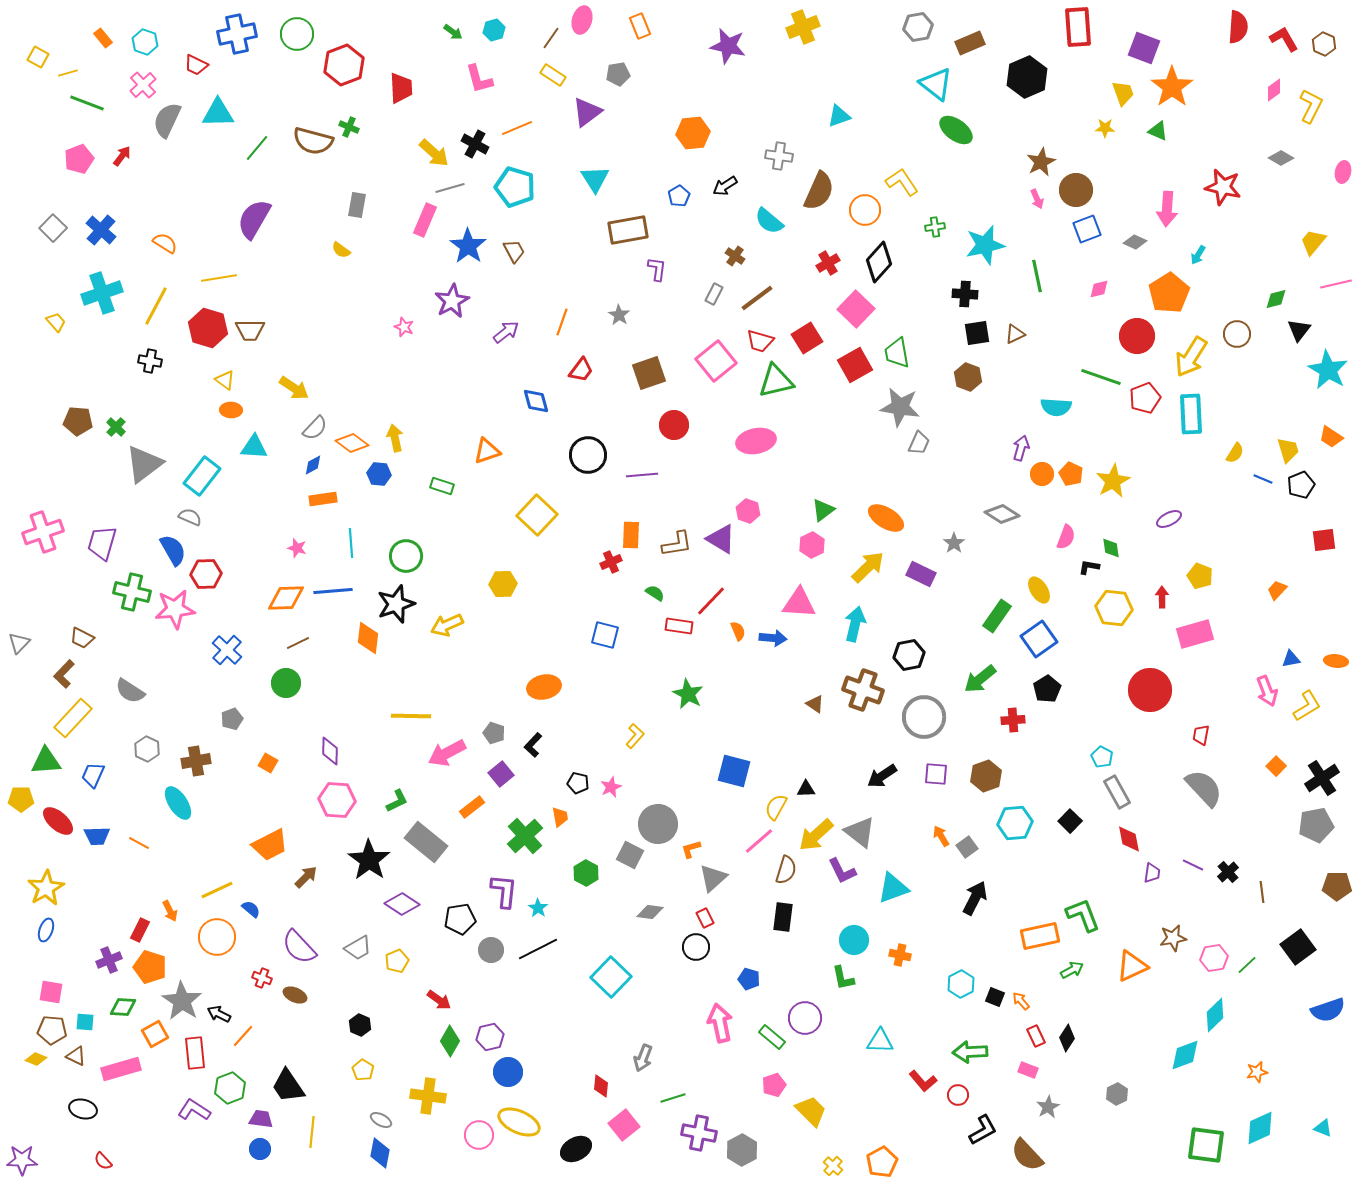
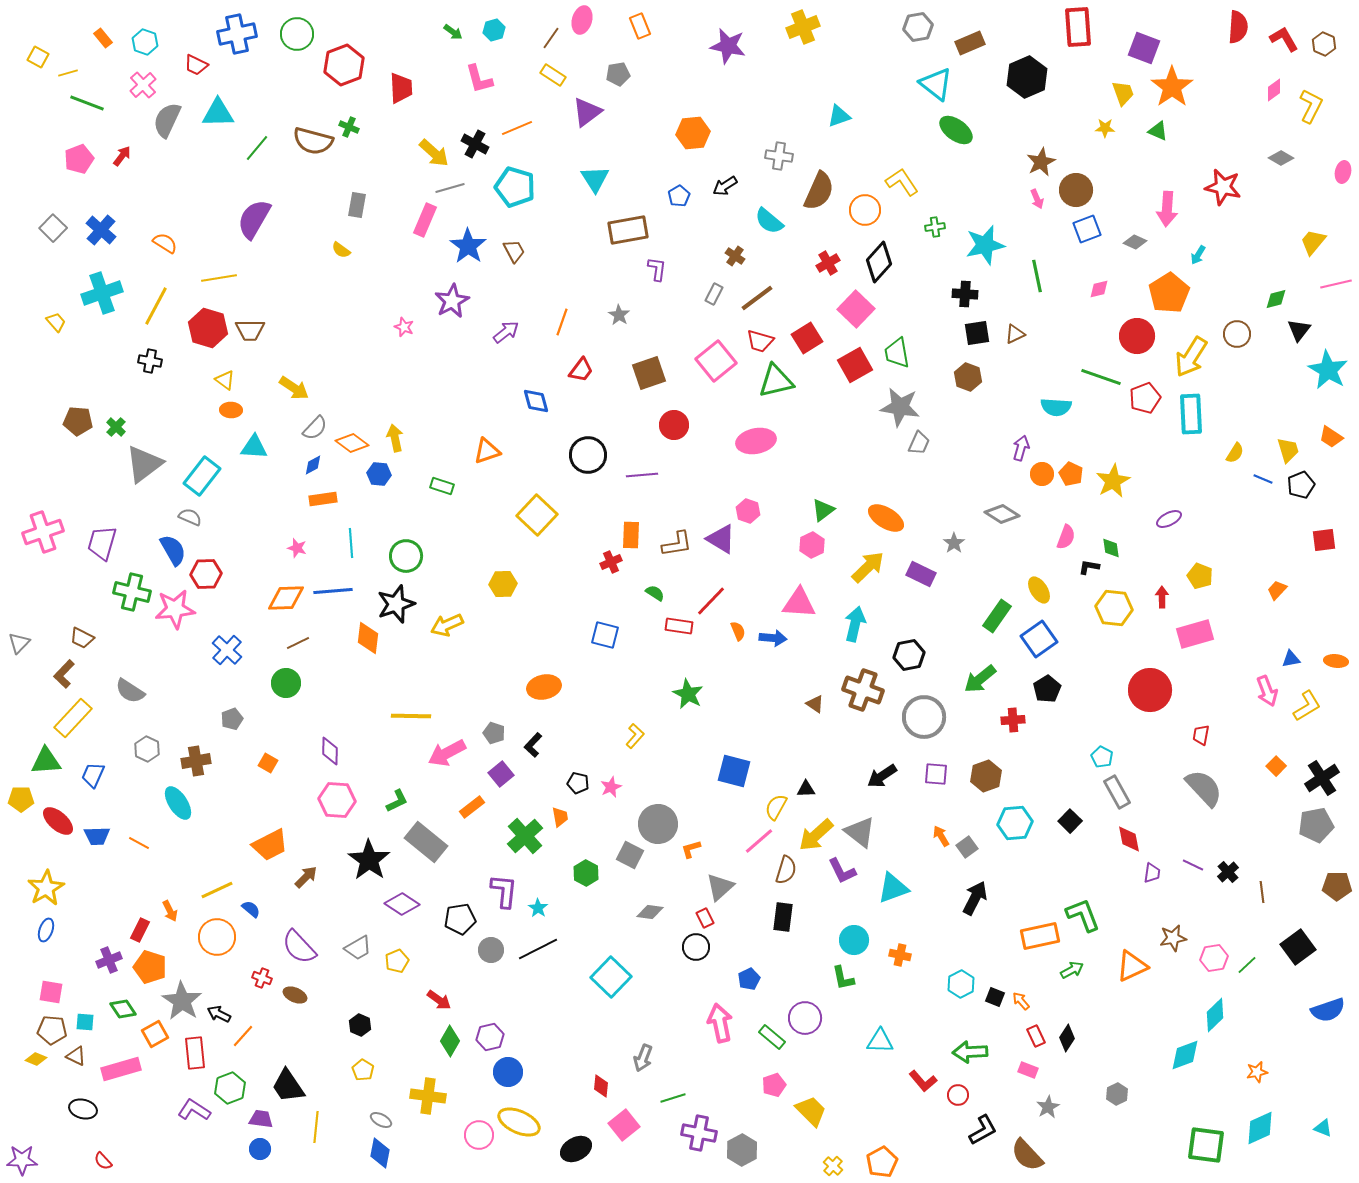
gray triangle at (713, 878): moved 7 px right, 9 px down
blue pentagon at (749, 979): rotated 30 degrees clockwise
green diamond at (123, 1007): moved 2 px down; rotated 52 degrees clockwise
yellow line at (312, 1132): moved 4 px right, 5 px up
